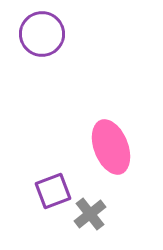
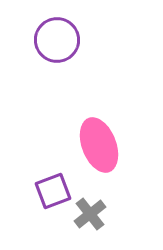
purple circle: moved 15 px right, 6 px down
pink ellipse: moved 12 px left, 2 px up
